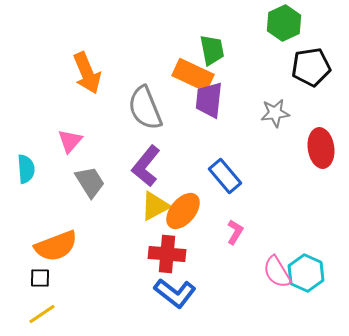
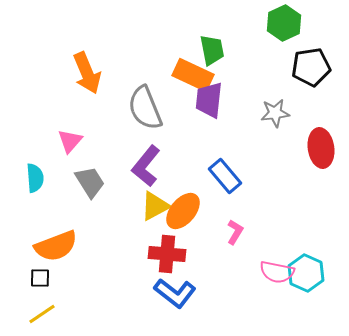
cyan semicircle: moved 9 px right, 9 px down
pink semicircle: rotated 48 degrees counterclockwise
